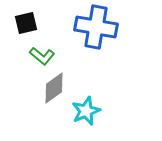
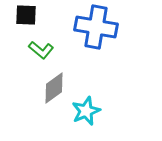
black square: moved 8 px up; rotated 15 degrees clockwise
green L-shape: moved 1 px left, 6 px up
